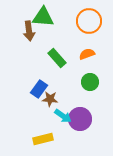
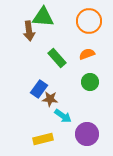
purple circle: moved 7 px right, 15 px down
